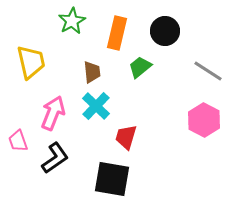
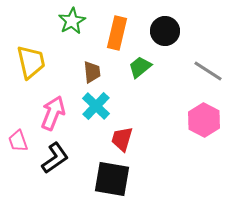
red trapezoid: moved 4 px left, 2 px down
